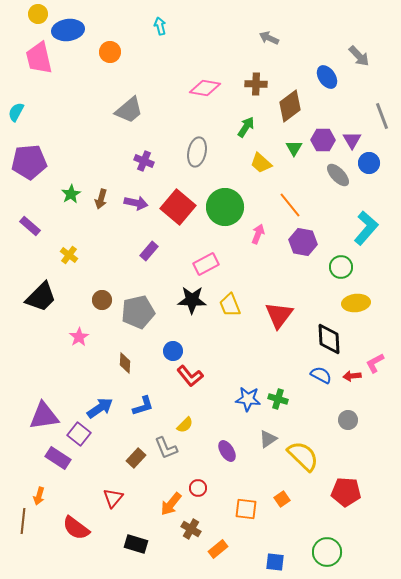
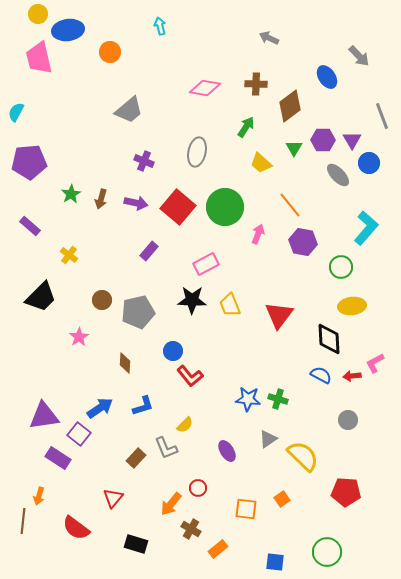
yellow ellipse at (356, 303): moved 4 px left, 3 px down
